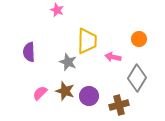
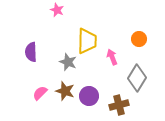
purple semicircle: moved 2 px right
pink arrow: moved 1 px left; rotated 56 degrees clockwise
